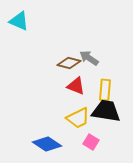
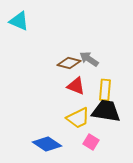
gray arrow: moved 1 px down
